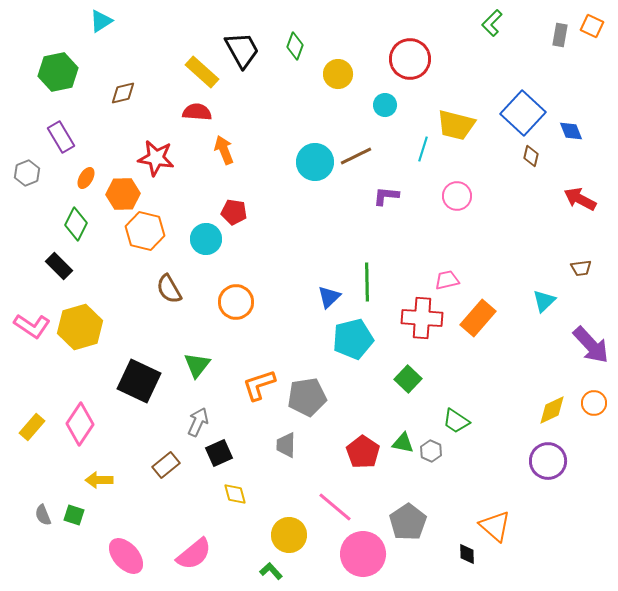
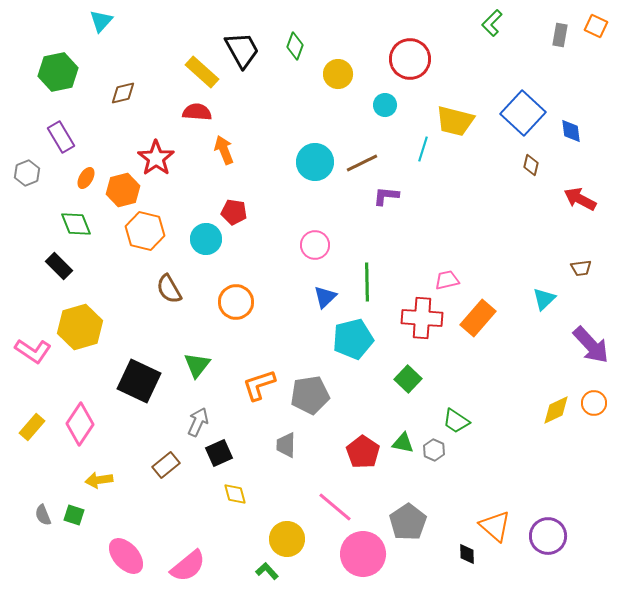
cyan triangle at (101, 21): rotated 15 degrees counterclockwise
orange square at (592, 26): moved 4 px right
yellow trapezoid at (456, 125): moved 1 px left, 4 px up
blue diamond at (571, 131): rotated 15 degrees clockwise
brown line at (356, 156): moved 6 px right, 7 px down
brown diamond at (531, 156): moved 9 px down
red star at (156, 158): rotated 27 degrees clockwise
orange hexagon at (123, 194): moved 4 px up; rotated 12 degrees counterclockwise
pink circle at (457, 196): moved 142 px left, 49 px down
green diamond at (76, 224): rotated 48 degrees counterclockwise
blue triangle at (329, 297): moved 4 px left
cyan triangle at (544, 301): moved 2 px up
pink L-shape at (32, 326): moved 1 px right, 25 px down
gray pentagon at (307, 397): moved 3 px right, 2 px up
yellow diamond at (552, 410): moved 4 px right
gray hexagon at (431, 451): moved 3 px right, 1 px up
purple circle at (548, 461): moved 75 px down
yellow arrow at (99, 480): rotated 8 degrees counterclockwise
yellow circle at (289, 535): moved 2 px left, 4 px down
pink semicircle at (194, 554): moved 6 px left, 12 px down
green L-shape at (271, 571): moved 4 px left
